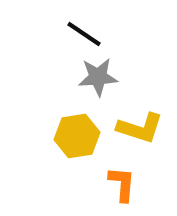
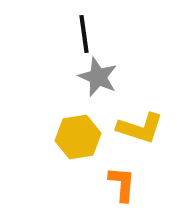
black line: rotated 48 degrees clockwise
gray star: rotated 27 degrees clockwise
yellow hexagon: moved 1 px right, 1 px down
